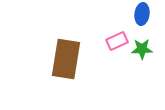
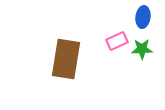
blue ellipse: moved 1 px right, 3 px down
